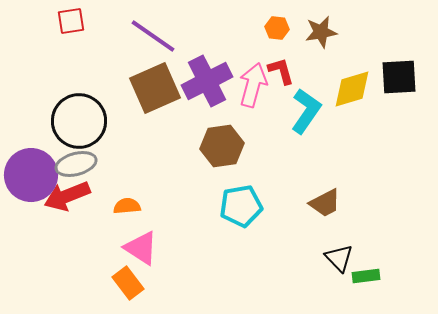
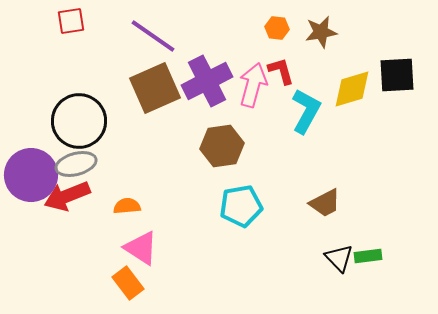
black square: moved 2 px left, 2 px up
cyan L-shape: rotated 6 degrees counterclockwise
green rectangle: moved 2 px right, 20 px up
